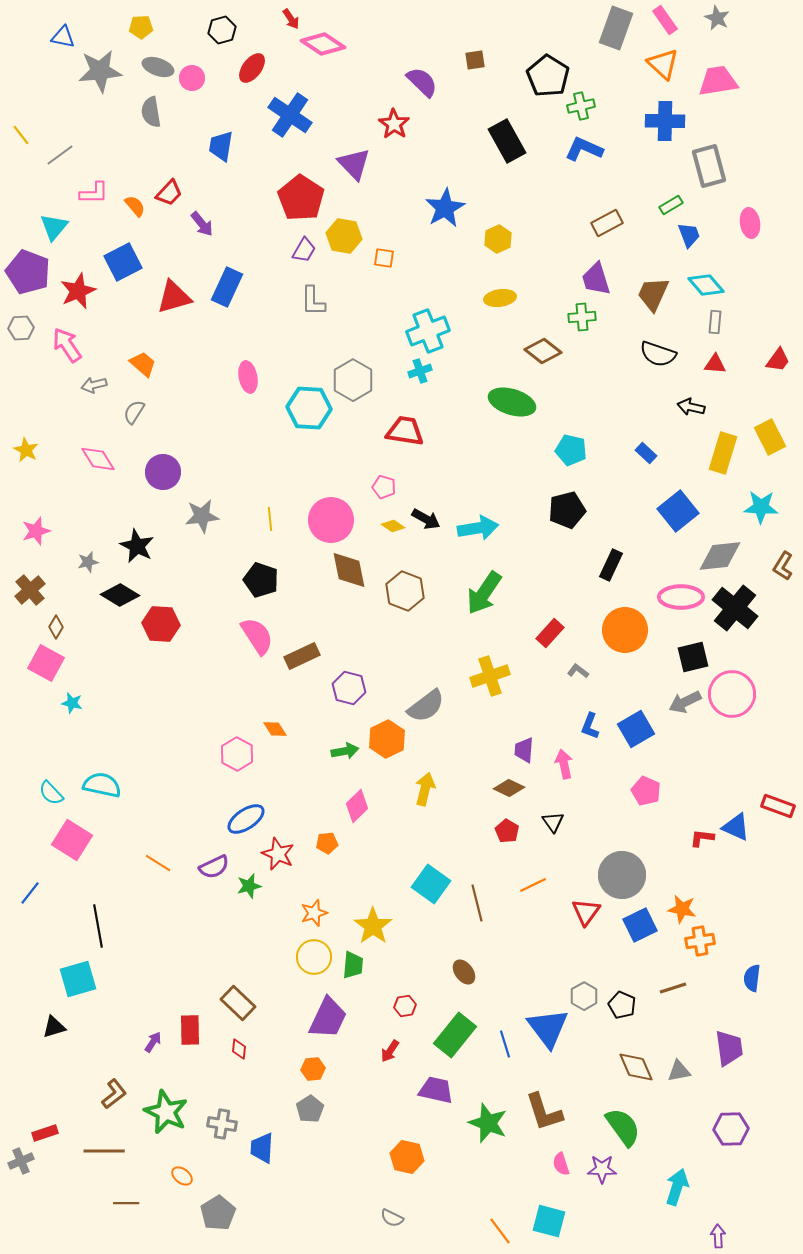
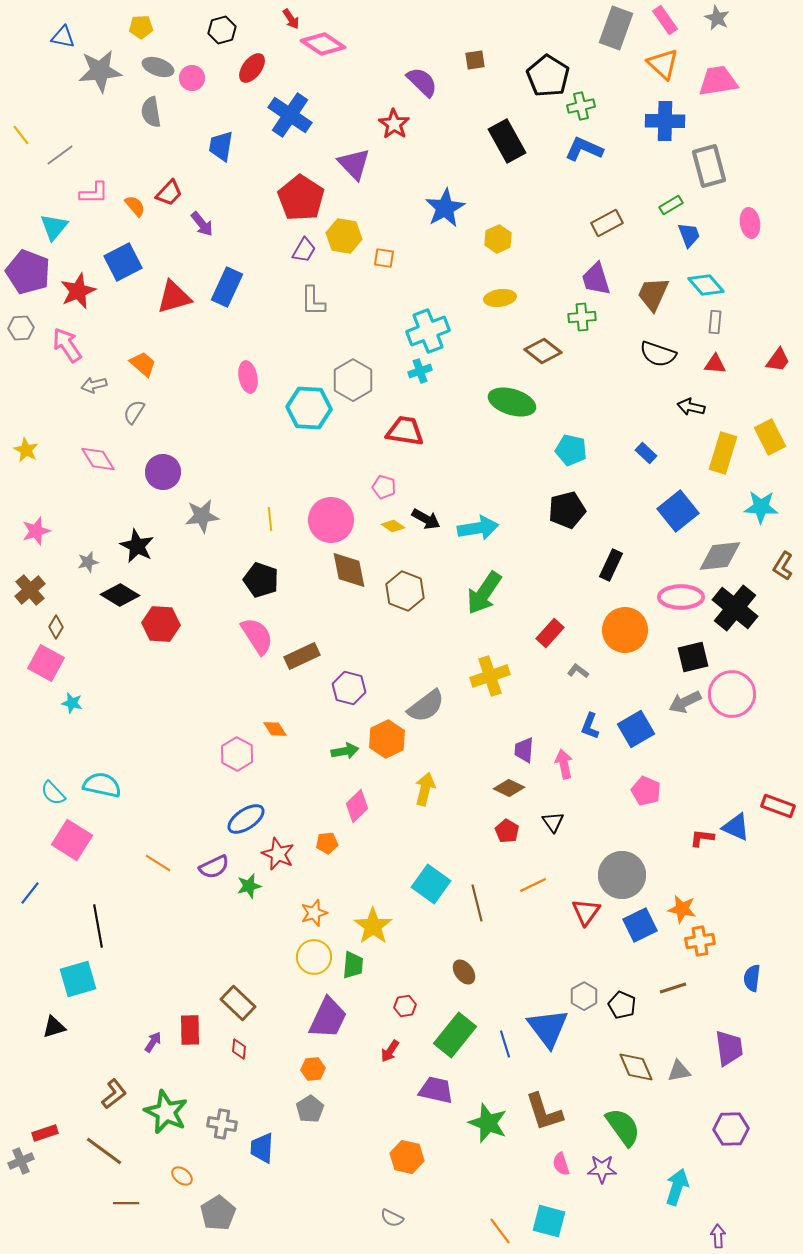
cyan semicircle at (51, 793): moved 2 px right
brown line at (104, 1151): rotated 36 degrees clockwise
